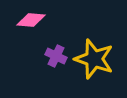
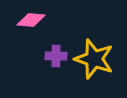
purple cross: rotated 25 degrees counterclockwise
